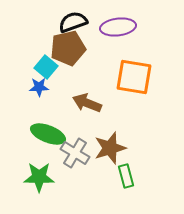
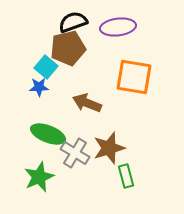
brown star: moved 1 px left
green star: rotated 24 degrees counterclockwise
